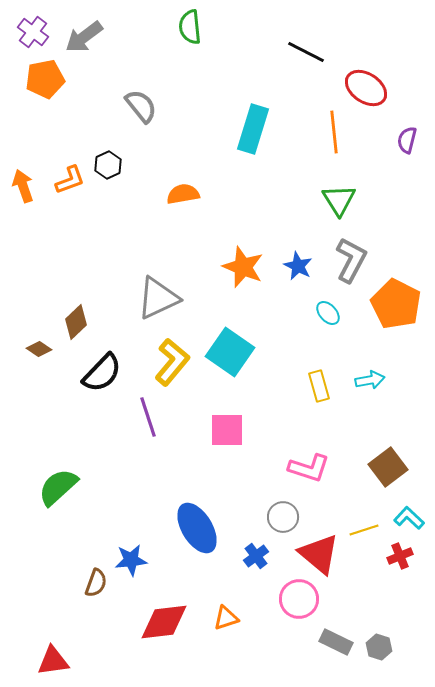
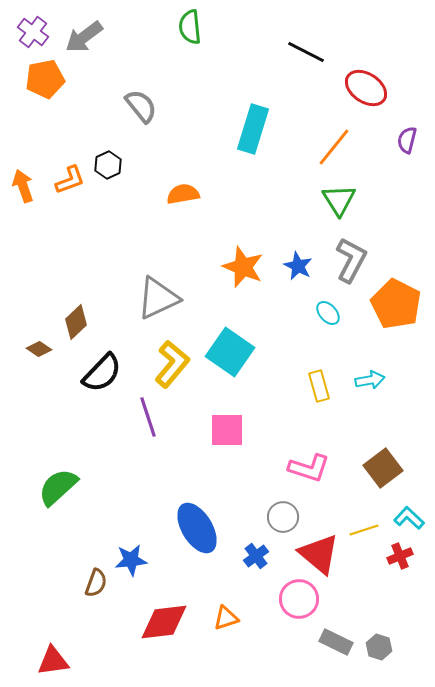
orange line at (334, 132): moved 15 px down; rotated 45 degrees clockwise
yellow L-shape at (172, 362): moved 2 px down
brown square at (388, 467): moved 5 px left, 1 px down
